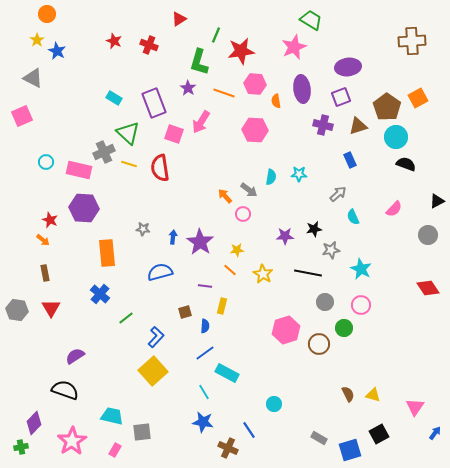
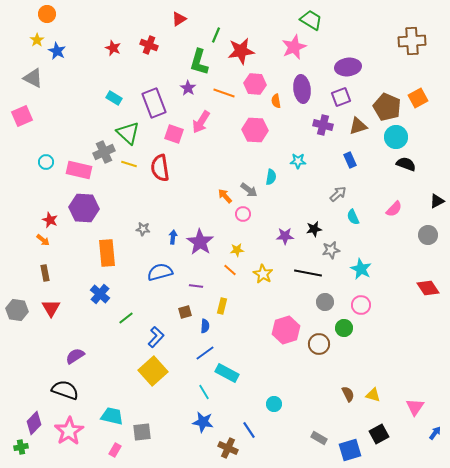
red star at (114, 41): moved 1 px left, 7 px down
brown pentagon at (387, 107): rotated 12 degrees counterclockwise
cyan star at (299, 174): moved 1 px left, 13 px up
purple line at (205, 286): moved 9 px left
pink star at (72, 441): moved 3 px left, 10 px up
